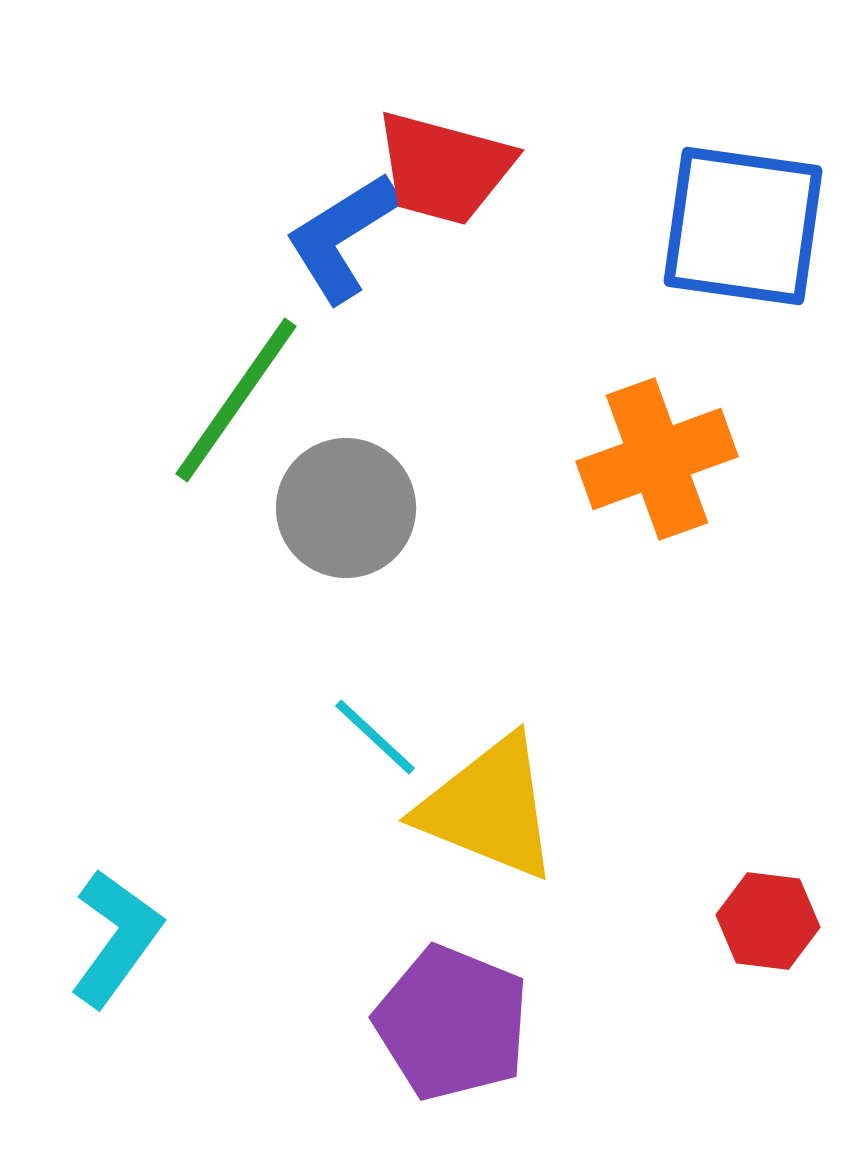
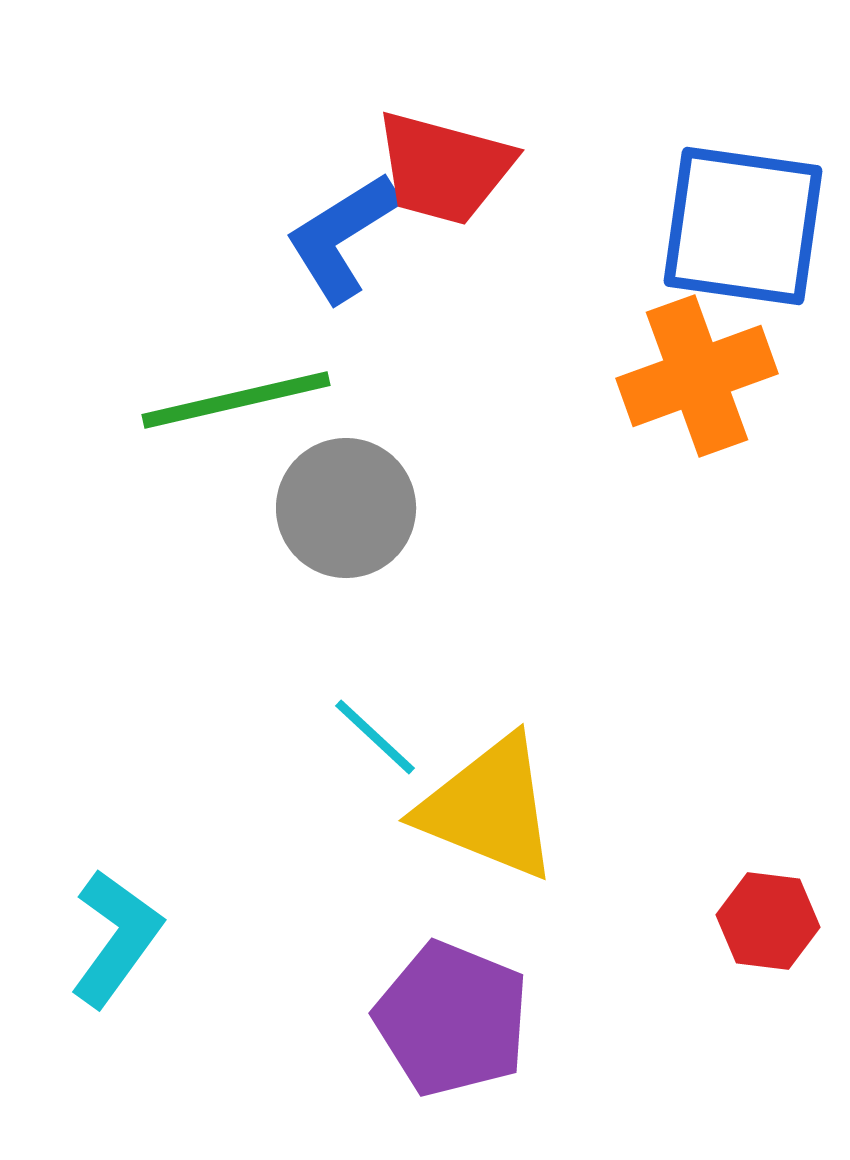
green line: rotated 42 degrees clockwise
orange cross: moved 40 px right, 83 px up
purple pentagon: moved 4 px up
